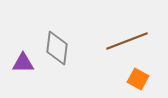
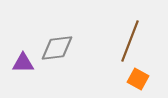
brown line: moved 3 px right; rotated 48 degrees counterclockwise
gray diamond: rotated 76 degrees clockwise
